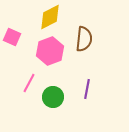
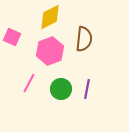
green circle: moved 8 px right, 8 px up
